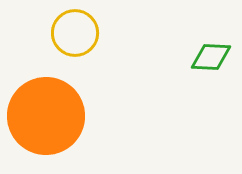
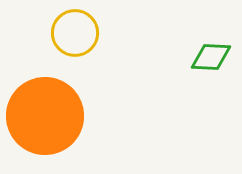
orange circle: moved 1 px left
